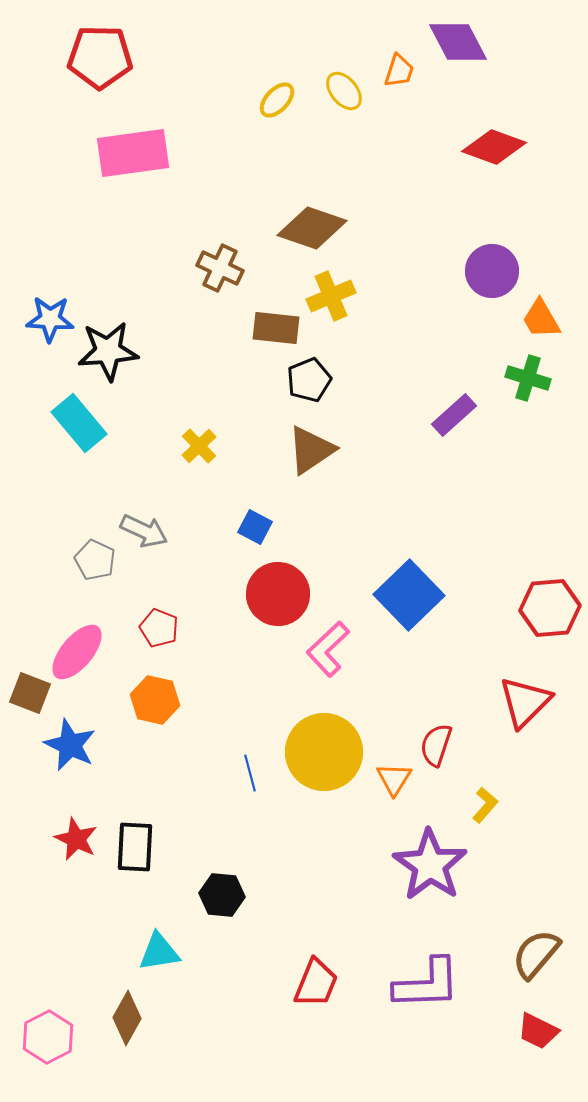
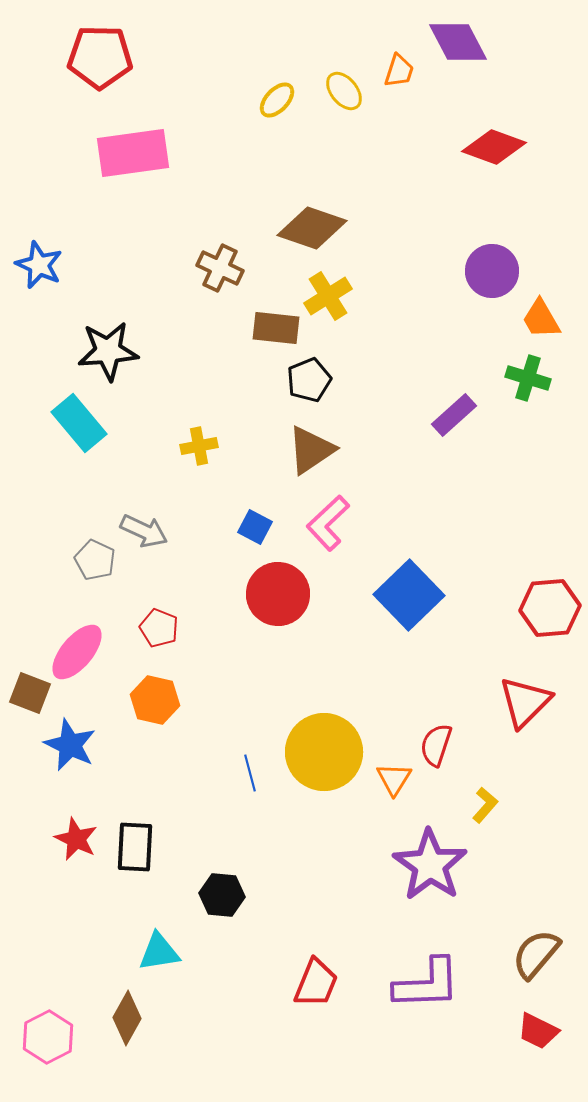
yellow cross at (331, 296): moved 3 px left; rotated 9 degrees counterclockwise
blue star at (50, 319): moved 11 px left, 54 px up; rotated 21 degrees clockwise
yellow cross at (199, 446): rotated 33 degrees clockwise
pink L-shape at (328, 649): moved 126 px up
